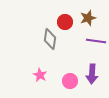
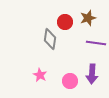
purple line: moved 2 px down
